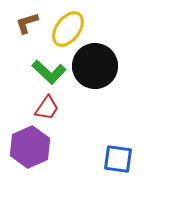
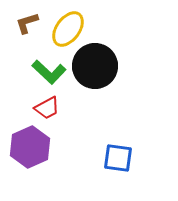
red trapezoid: rotated 28 degrees clockwise
blue square: moved 1 px up
